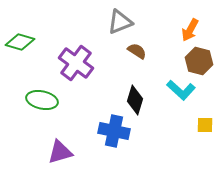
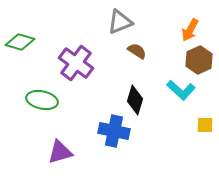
brown hexagon: moved 1 px up; rotated 20 degrees clockwise
